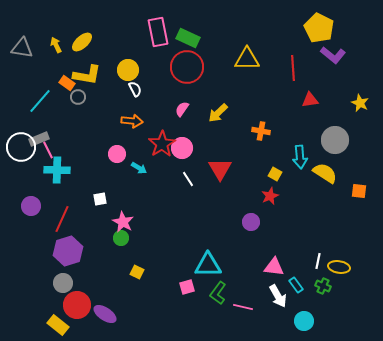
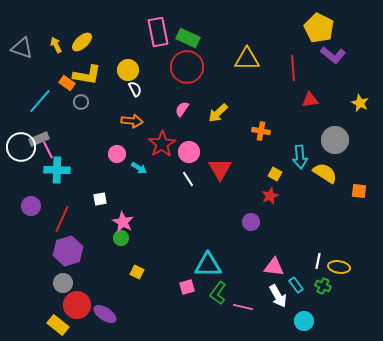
gray triangle at (22, 48): rotated 10 degrees clockwise
gray circle at (78, 97): moved 3 px right, 5 px down
pink circle at (182, 148): moved 7 px right, 4 px down
